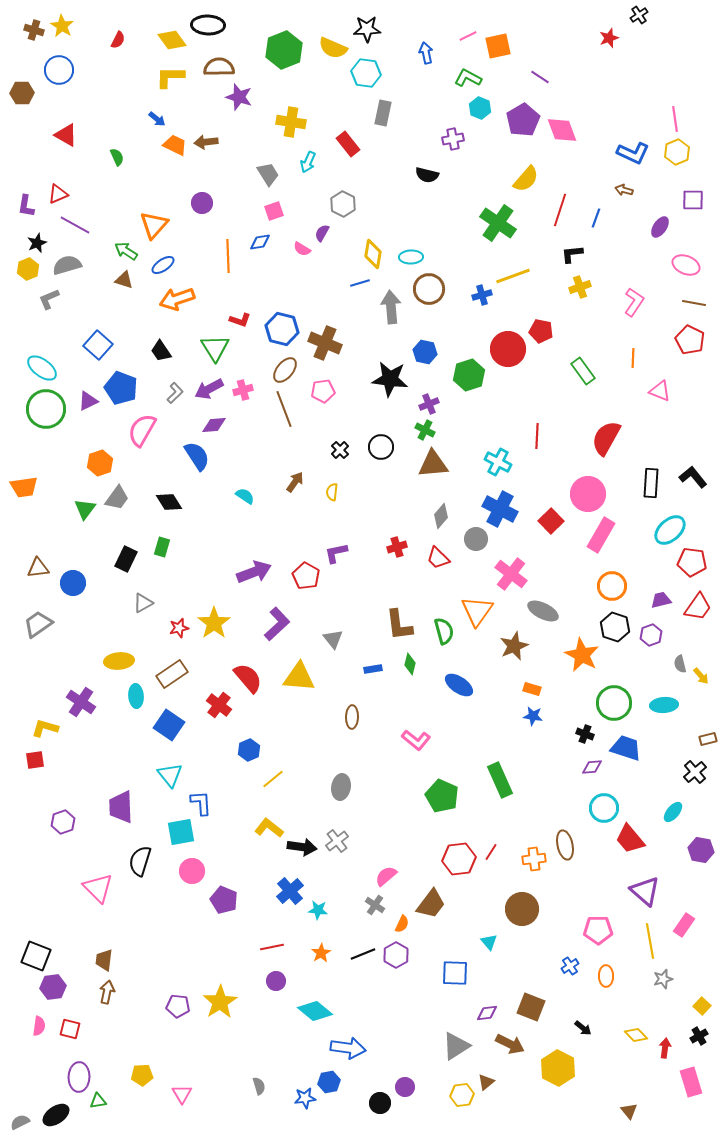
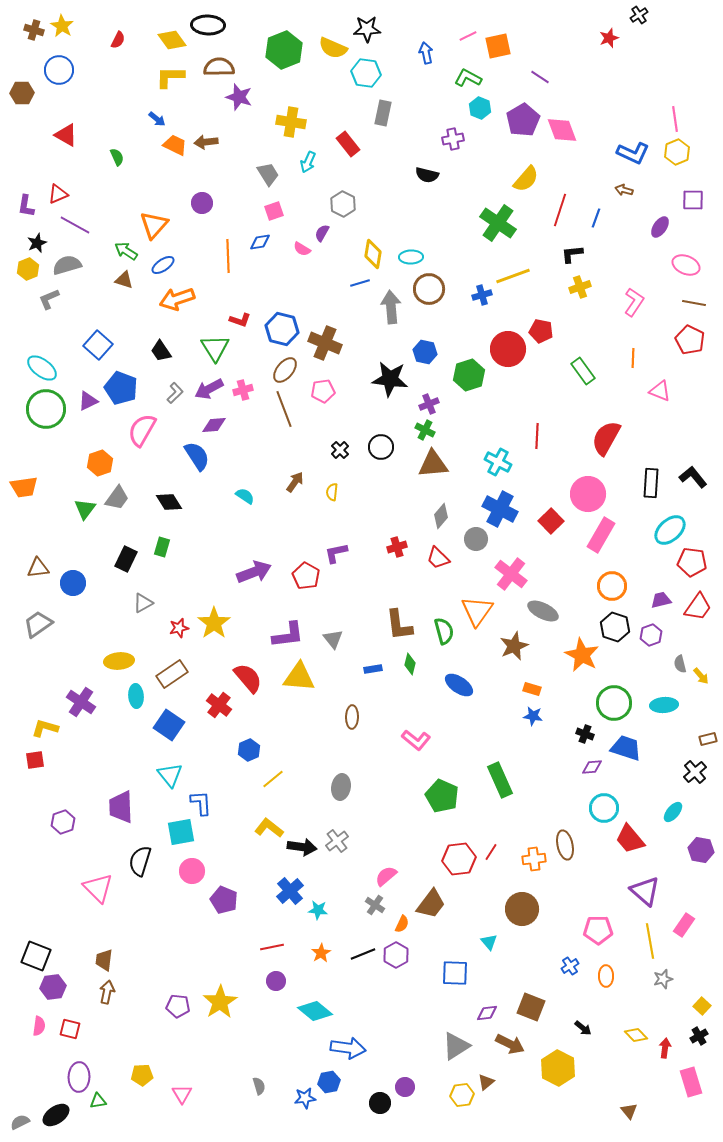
purple L-shape at (277, 624): moved 11 px right, 11 px down; rotated 36 degrees clockwise
